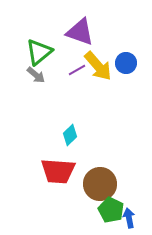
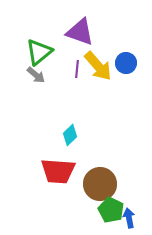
purple line: moved 1 px up; rotated 54 degrees counterclockwise
